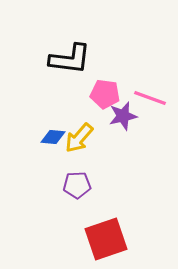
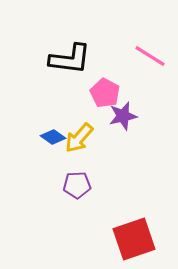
pink pentagon: moved 1 px up; rotated 20 degrees clockwise
pink line: moved 42 px up; rotated 12 degrees clockwise
blue diamond: rotated 30 degrees clockwise
red square: moved 28 px right
